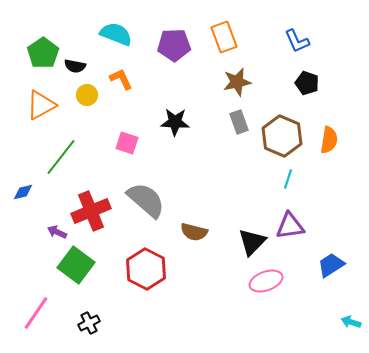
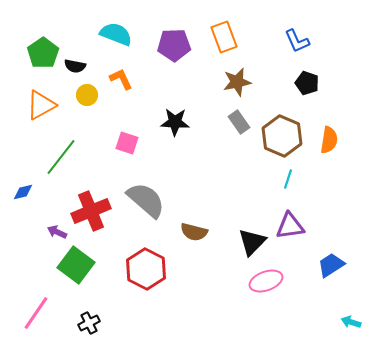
gray rectangle: rotated 15 degrees counterclockwise
